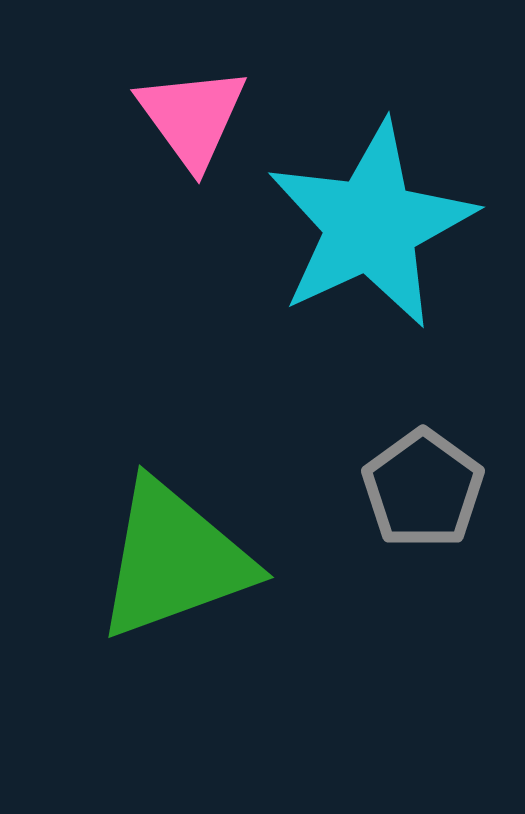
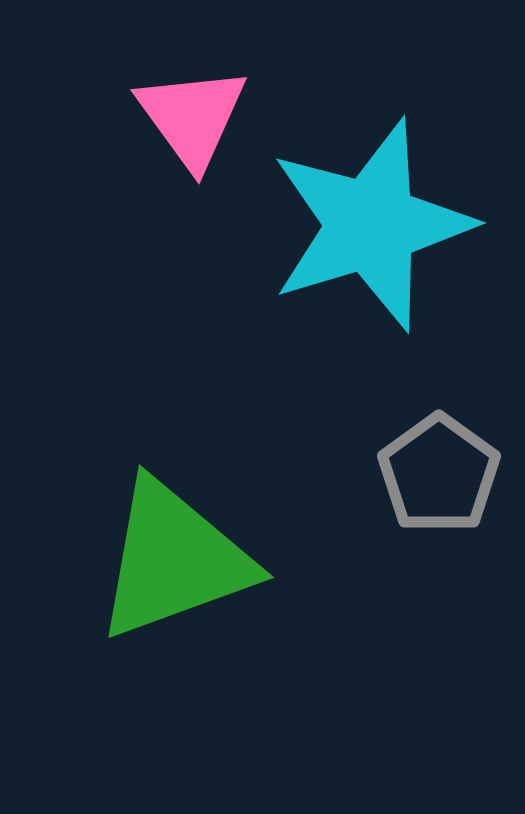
cyan star: rotated 8 degrees clockwise
gray pentagon: moved 16 px right, 15 px up
